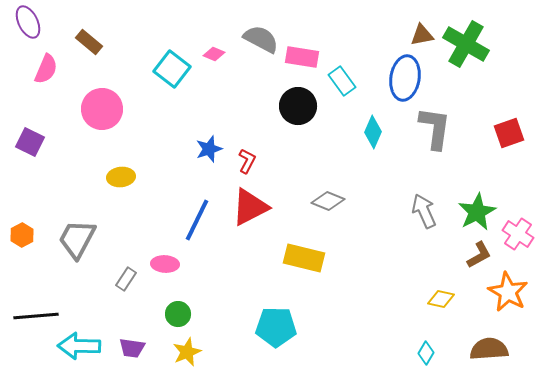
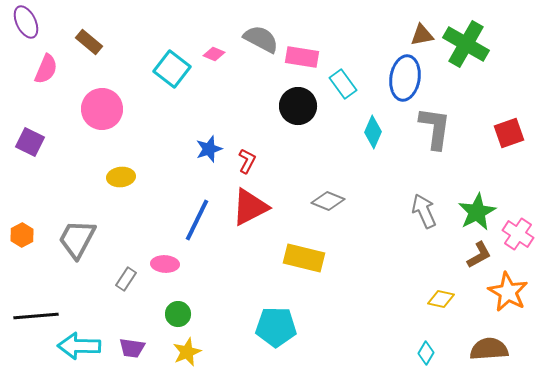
purple ellipse at (28, 22): moved 2 px left
cyan rectangle at (342, 81): moved 1 px right, 3 px down
